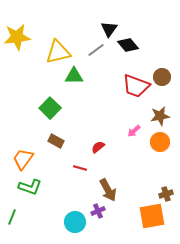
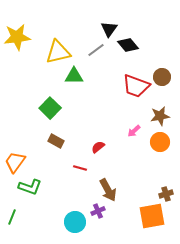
orange trapezoid: moved 8 px left, 3 px down
